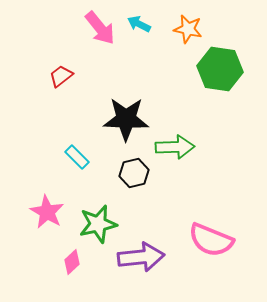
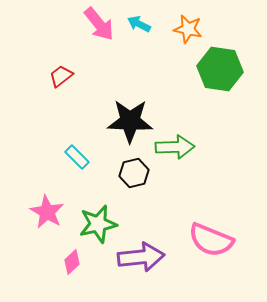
pink arrow: moved 1 px left, 4 px up
black star: moved 4 px right, 2 px down
